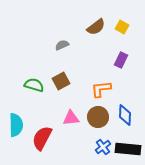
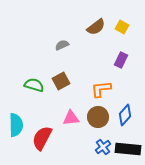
blue diamond: rotated 40 degrees clockwise
